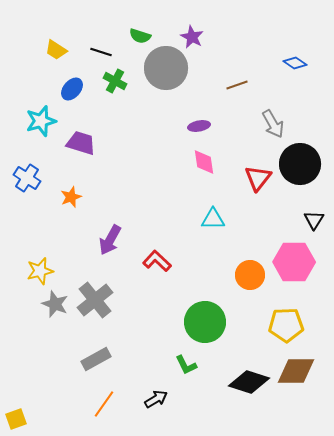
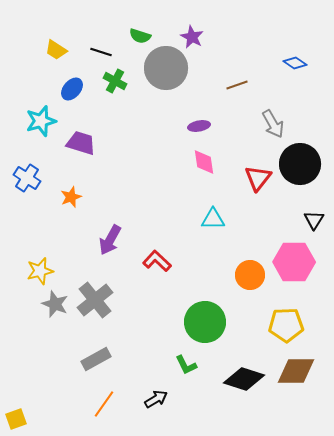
black diamond: moved 5 px left, 3 px up
